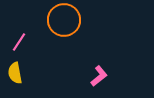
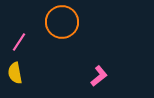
orange circle: moved 2 px left, 2 px down
